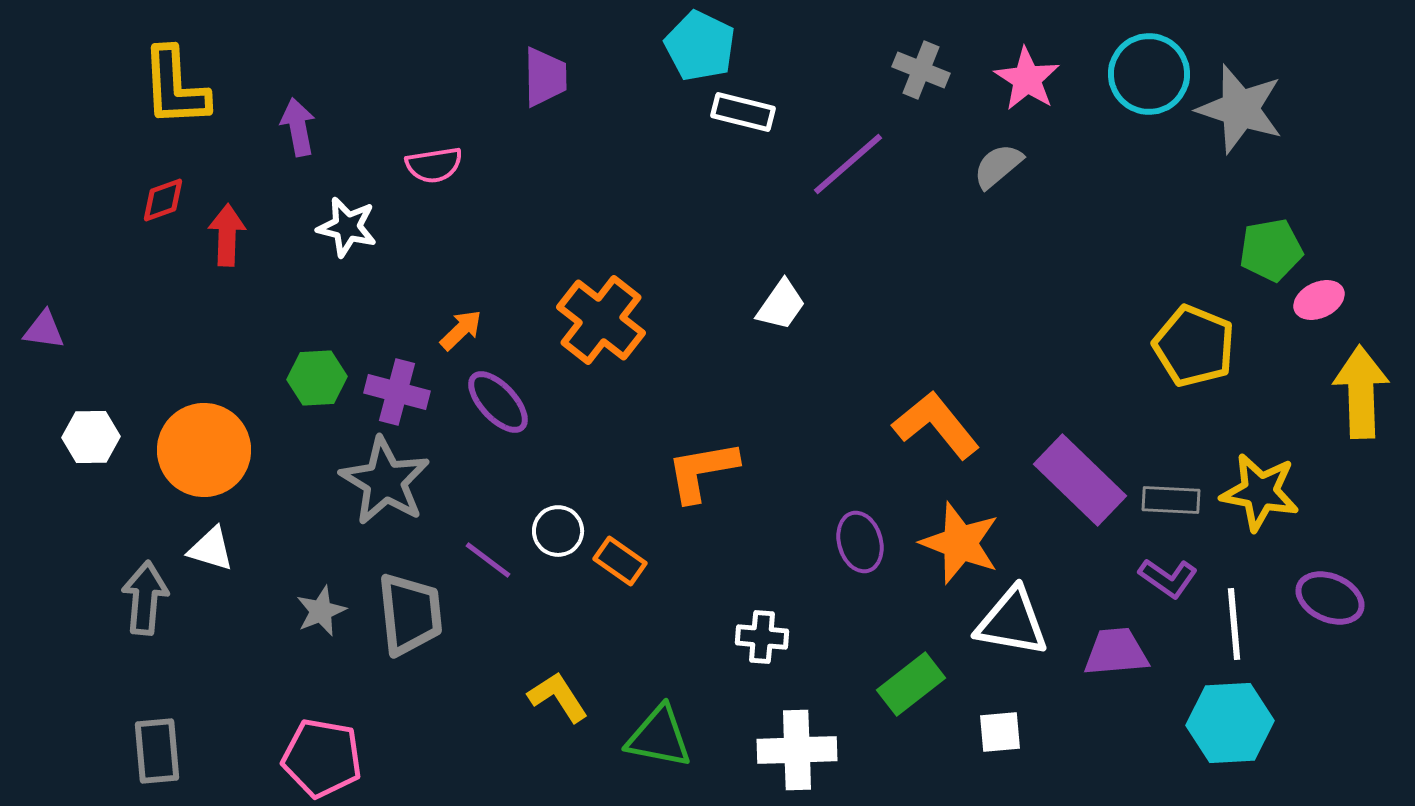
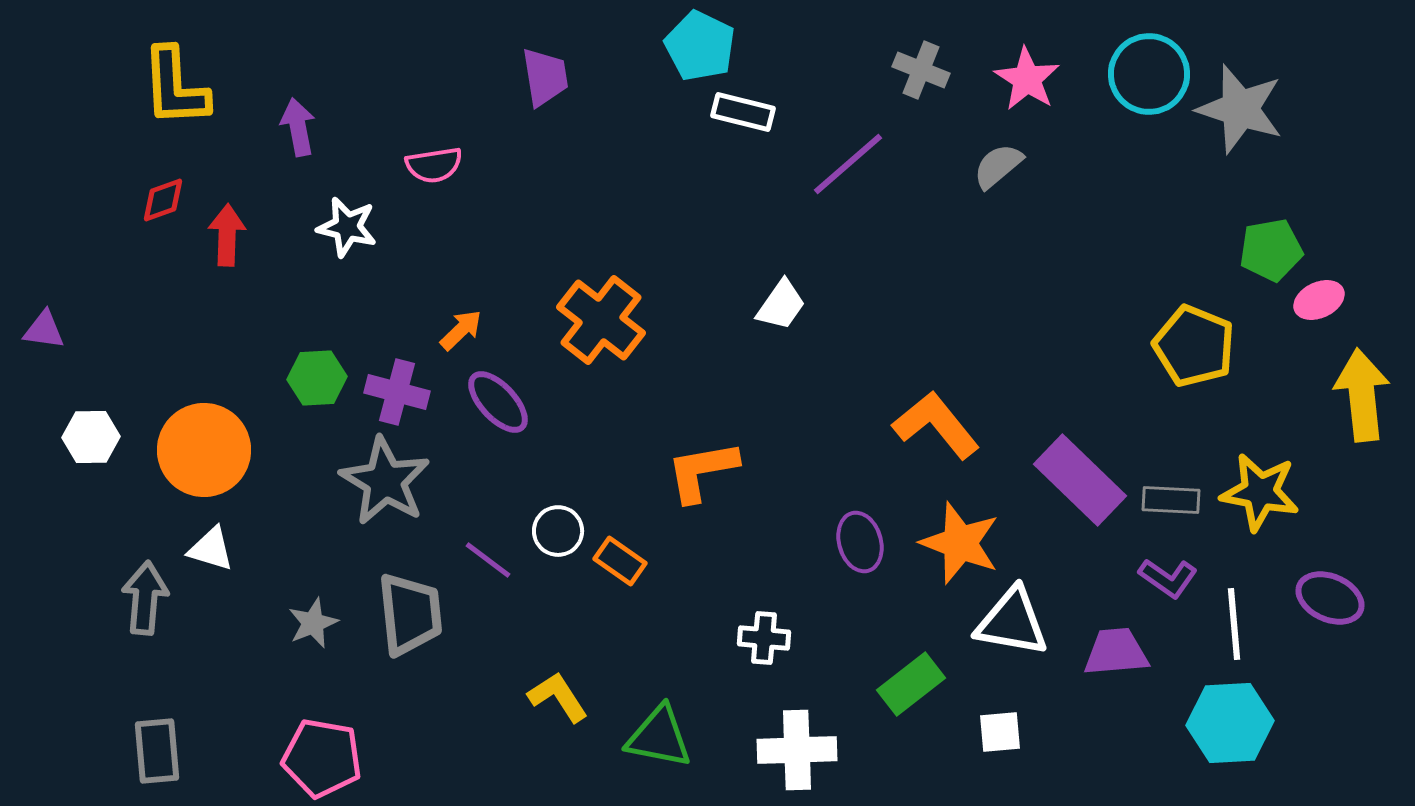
purple trapezoid at (545, 77): rotated 8 degrees counterclockwise
yellow arrow at (1361, 392): moved 1 px right, 3 px down; rotated 4 degrees counterclockwise
gray star at (321, 611): moved 8 px left, 12 px down
white cross at (762, 637): moved 2 px right, 1 px down
